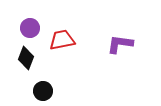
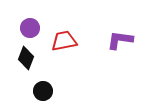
red trapezoid: moved 2 px right, 1 px down
purple L-shape: moved 4 px up
